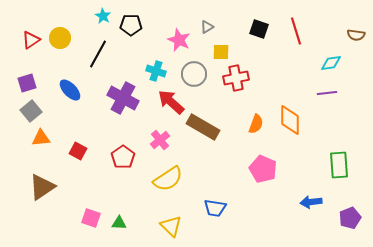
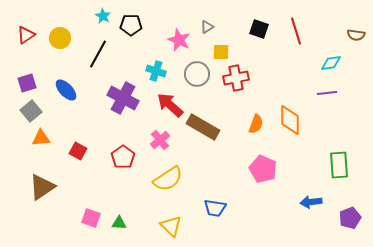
red triangle: moved 5 px left, 5 px up
gray circle: moved 3 px right
blue ellipse: moved 4 px left
red arrow: moved 1 px left, 3 px down
